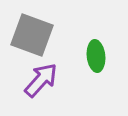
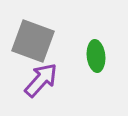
gray square: moved 1 px right, 6 px down
